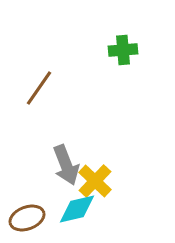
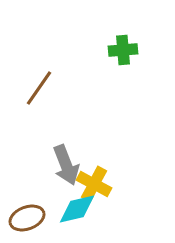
yellow cross: moved 1 px left, 3 px down; rotated 16 degrees counterclockwise
